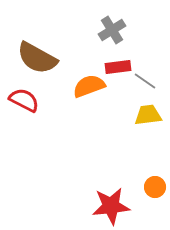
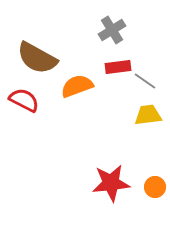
orange semicircle: moved 12 px left
red star: moved 23 px up
